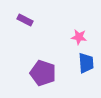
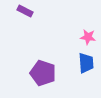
purple rectangle: moved 9 px up
pink star: moved 9 px right
